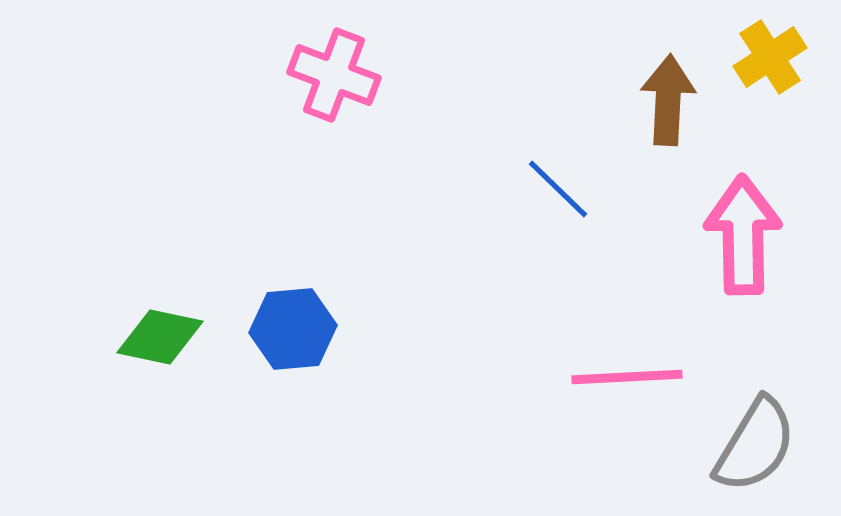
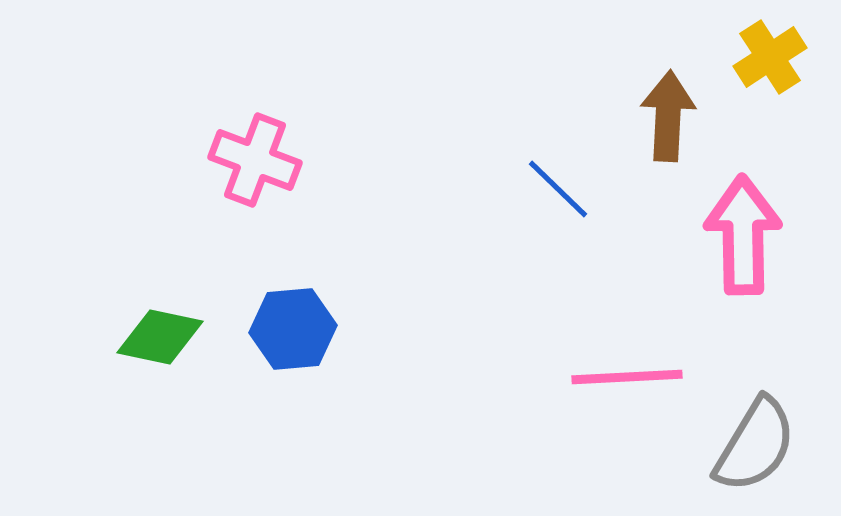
pink cross: moved 79 px left, 85 px down
brown arrow: moved 16 px down
